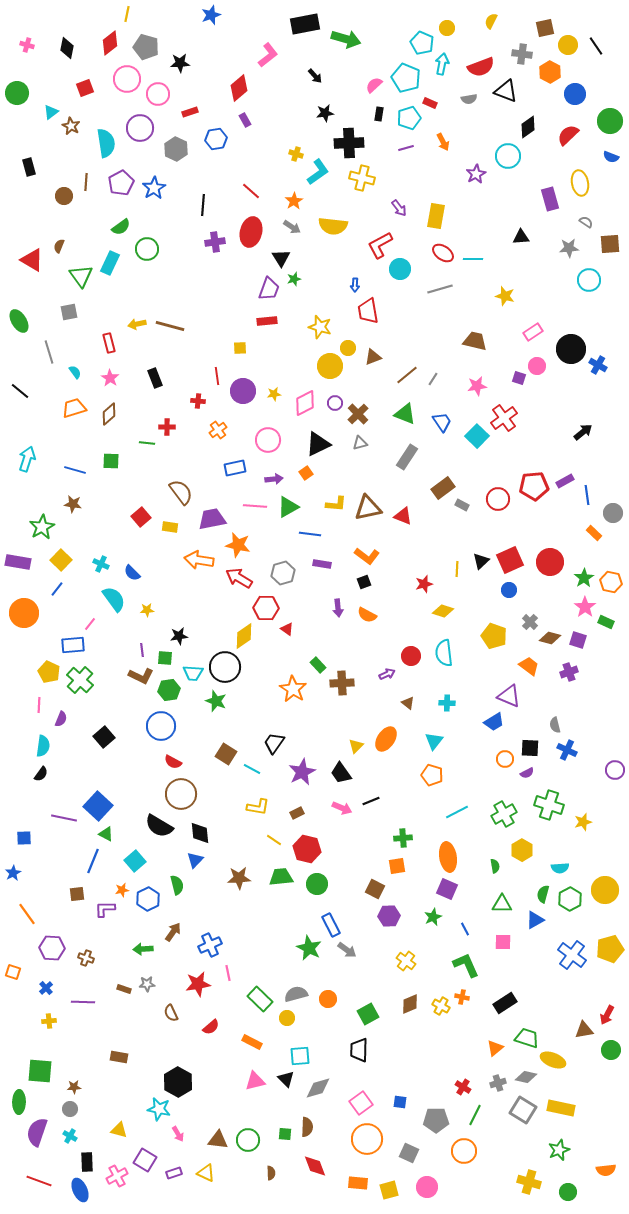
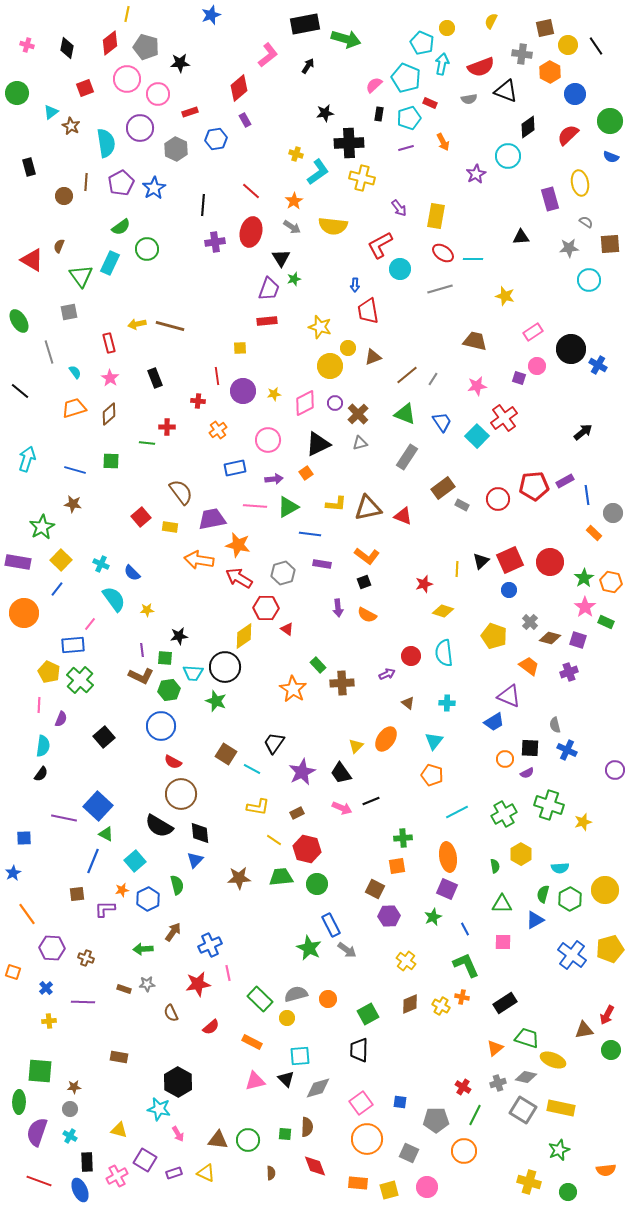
black arrow at (315, 76): moved 7 px left, 10 px up; rotated 105 degrees counterclockwise
yellow hexagon at (522, 850): moved 1 px left, 4 px down
